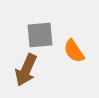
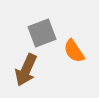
gray square: moved 2 px right, 2 px up; rotated 16 degrees counterclockwise
